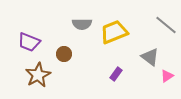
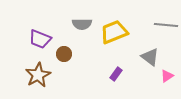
gray line: rotated 35 degrees counterclockwise
purple trapezoid: moved 11 px right, 3 px up
